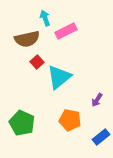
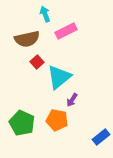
cyan arrow: moved 4 px up
purple arrow: moved 25 px left
orange pentagon: moved 13 px left
